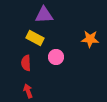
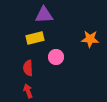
yellow rectangle: rotated 42 degrees counterclockwise
red semicircle: moved 2 px right, 5 px down
